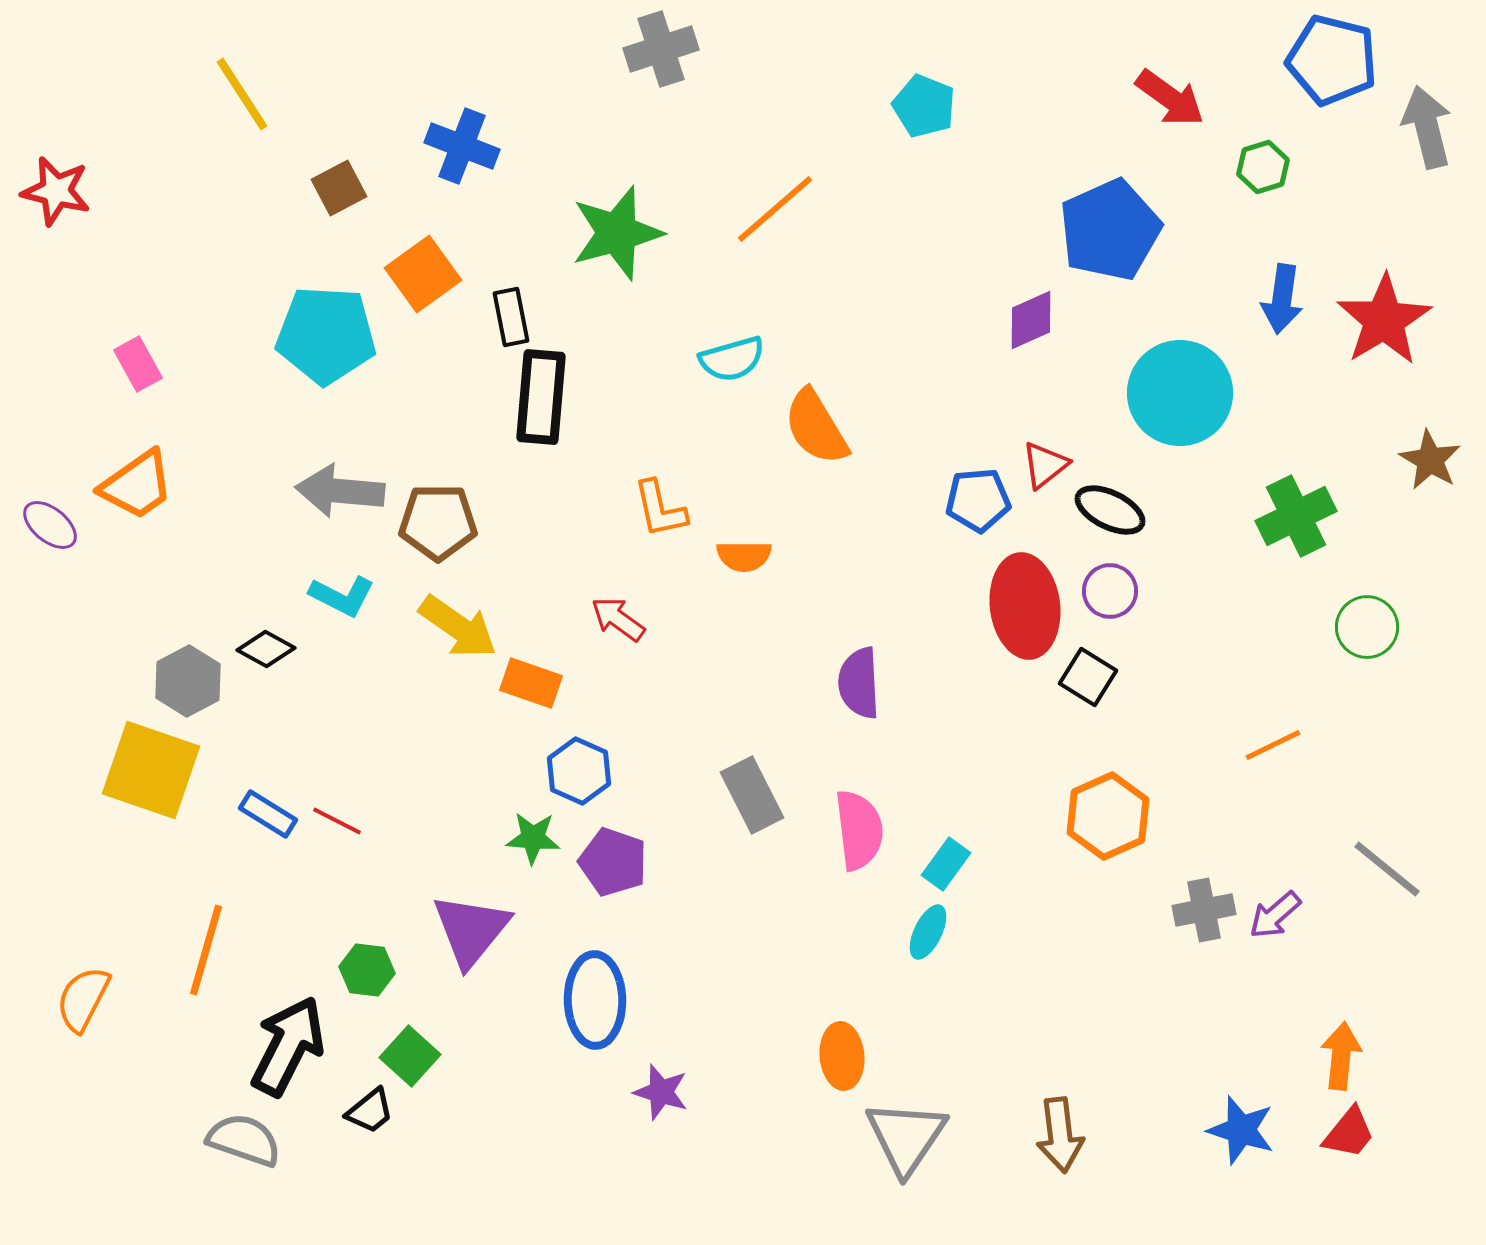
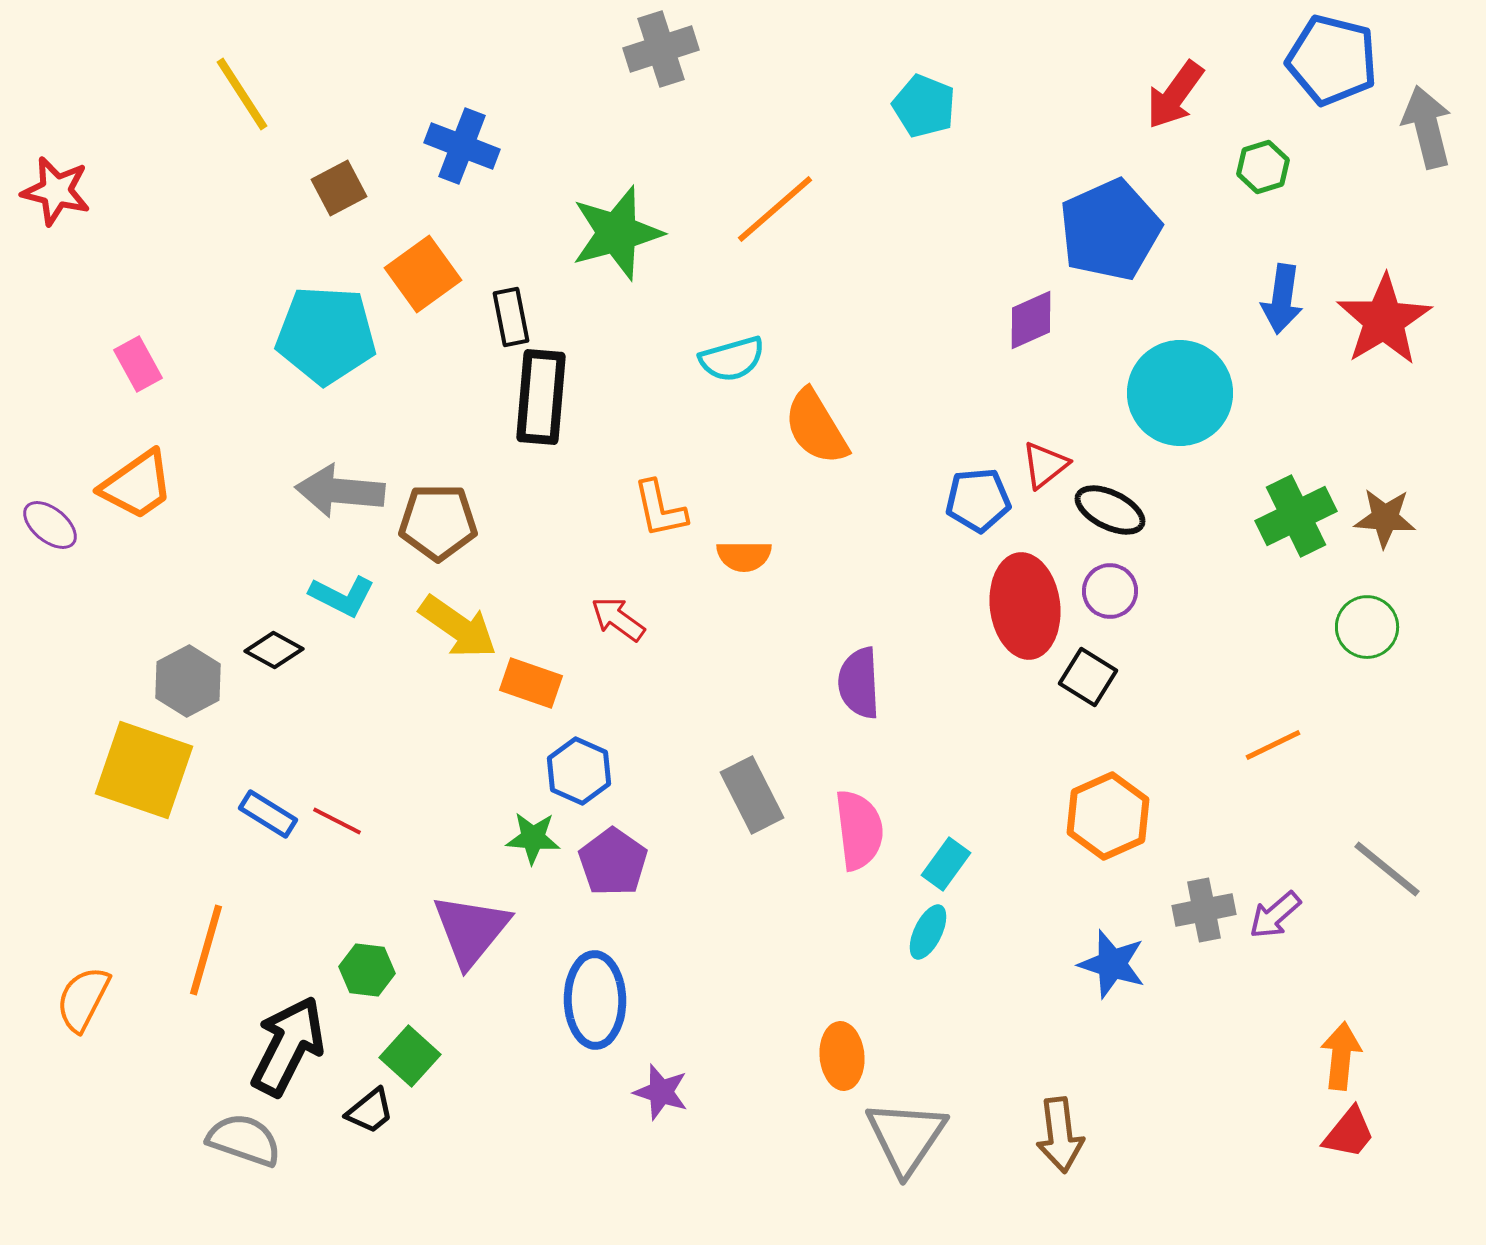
red arrow at (1170, 98): moved 5 px right, 3 px up; rotated 90 degrees clockwise
brown star at (1430, 460): moved 45 px left, 58 px down; rotated 26 degrees counterclockwise
black diamond at (266, 649): moved 8 px right, 1 px down
yellow square at (151, 770): moved 7 px left
purple pentagon at (613, 862): rotated 16 degrees clockwise
blue star at (1241, 1130): moved 129 px left, 166 px up
